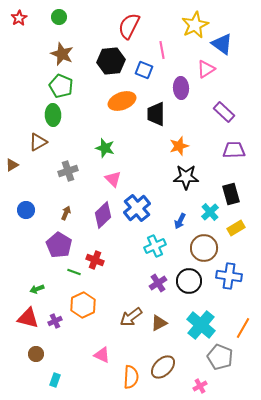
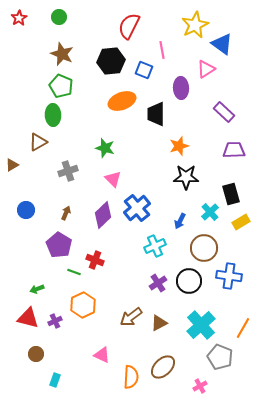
yellow rectangle at (236, 228): moved 5 px right, 6 px up
cyan cross at (201, 325): rotated 8 degrees clockwise
